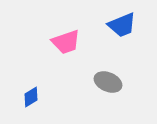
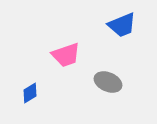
pink trapezoid: moved 13 px down
blue diamond: moved 1 px left, 4 px up
